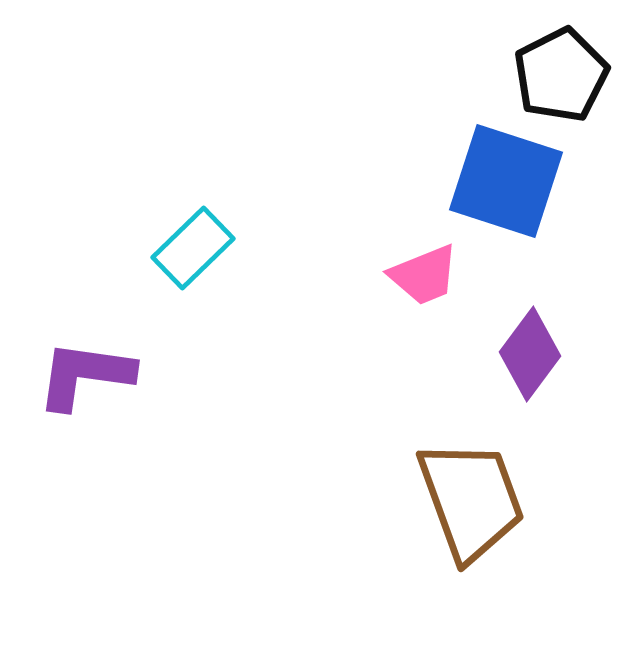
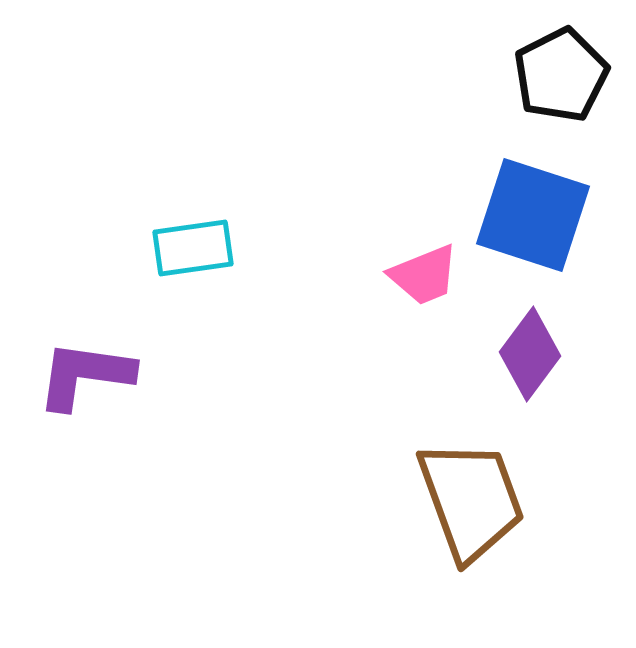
blue square: moved 27 px right, 34 px down
cyan rectangle: rotated 36 degrees clockwise
